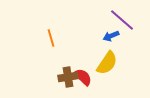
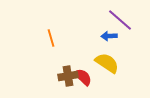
purple line: moved 2 px left
blue arrow: moved 2 px left; rotated 21 degrees clockwise
yellow semicircle: rotated 90 degrees counterclockwise
brown cross: moved 1 px up
